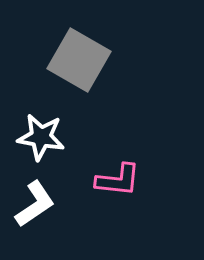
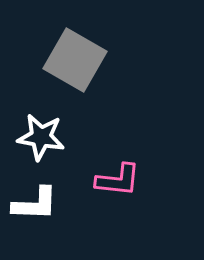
gray square: moved 4 px left
white L-shape: rotated 36 degrees clockwise
